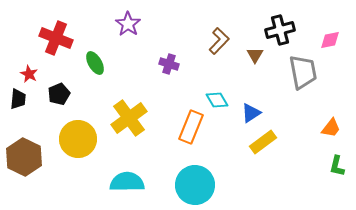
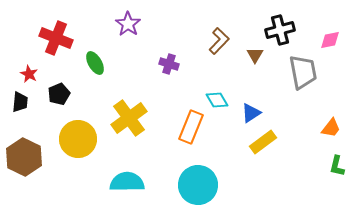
black trapezoid: moved 2 px right, 3 px down
cyan circle: moved 3 px right
